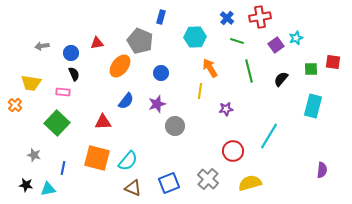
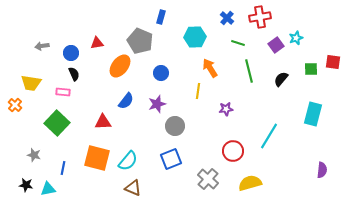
green line at (237, 41): moved 1 px right, 2 px down
yellow line at (200, 91): moved 2 px left
cyan rectangle at (313, 106): moved 8 px down
blue square at (169, 183): moved 2 px right, 24 px up
